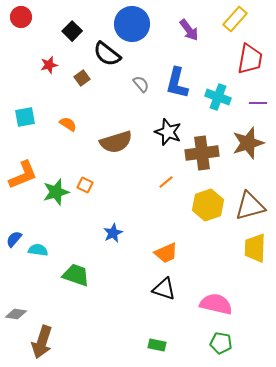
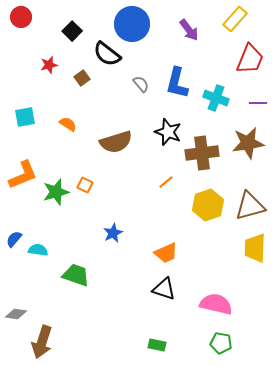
red trapezoid: rotated 12 degrees clockwise
cyan cross: moved 2 px left, 1 px down
brown star: rotated 8 degrees clockwise
